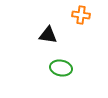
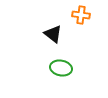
black triangle: moved 5 px right, 1 px up; rotated 30 degrees clockwise
